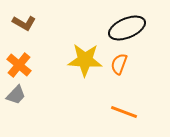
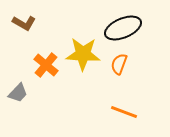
black ellipse: moved 4 px left
yellow star: moved 2 px left, 6 px up
orange cross: moved 27 px right
gray trapezoid: moved 2 px right, 2 px up
